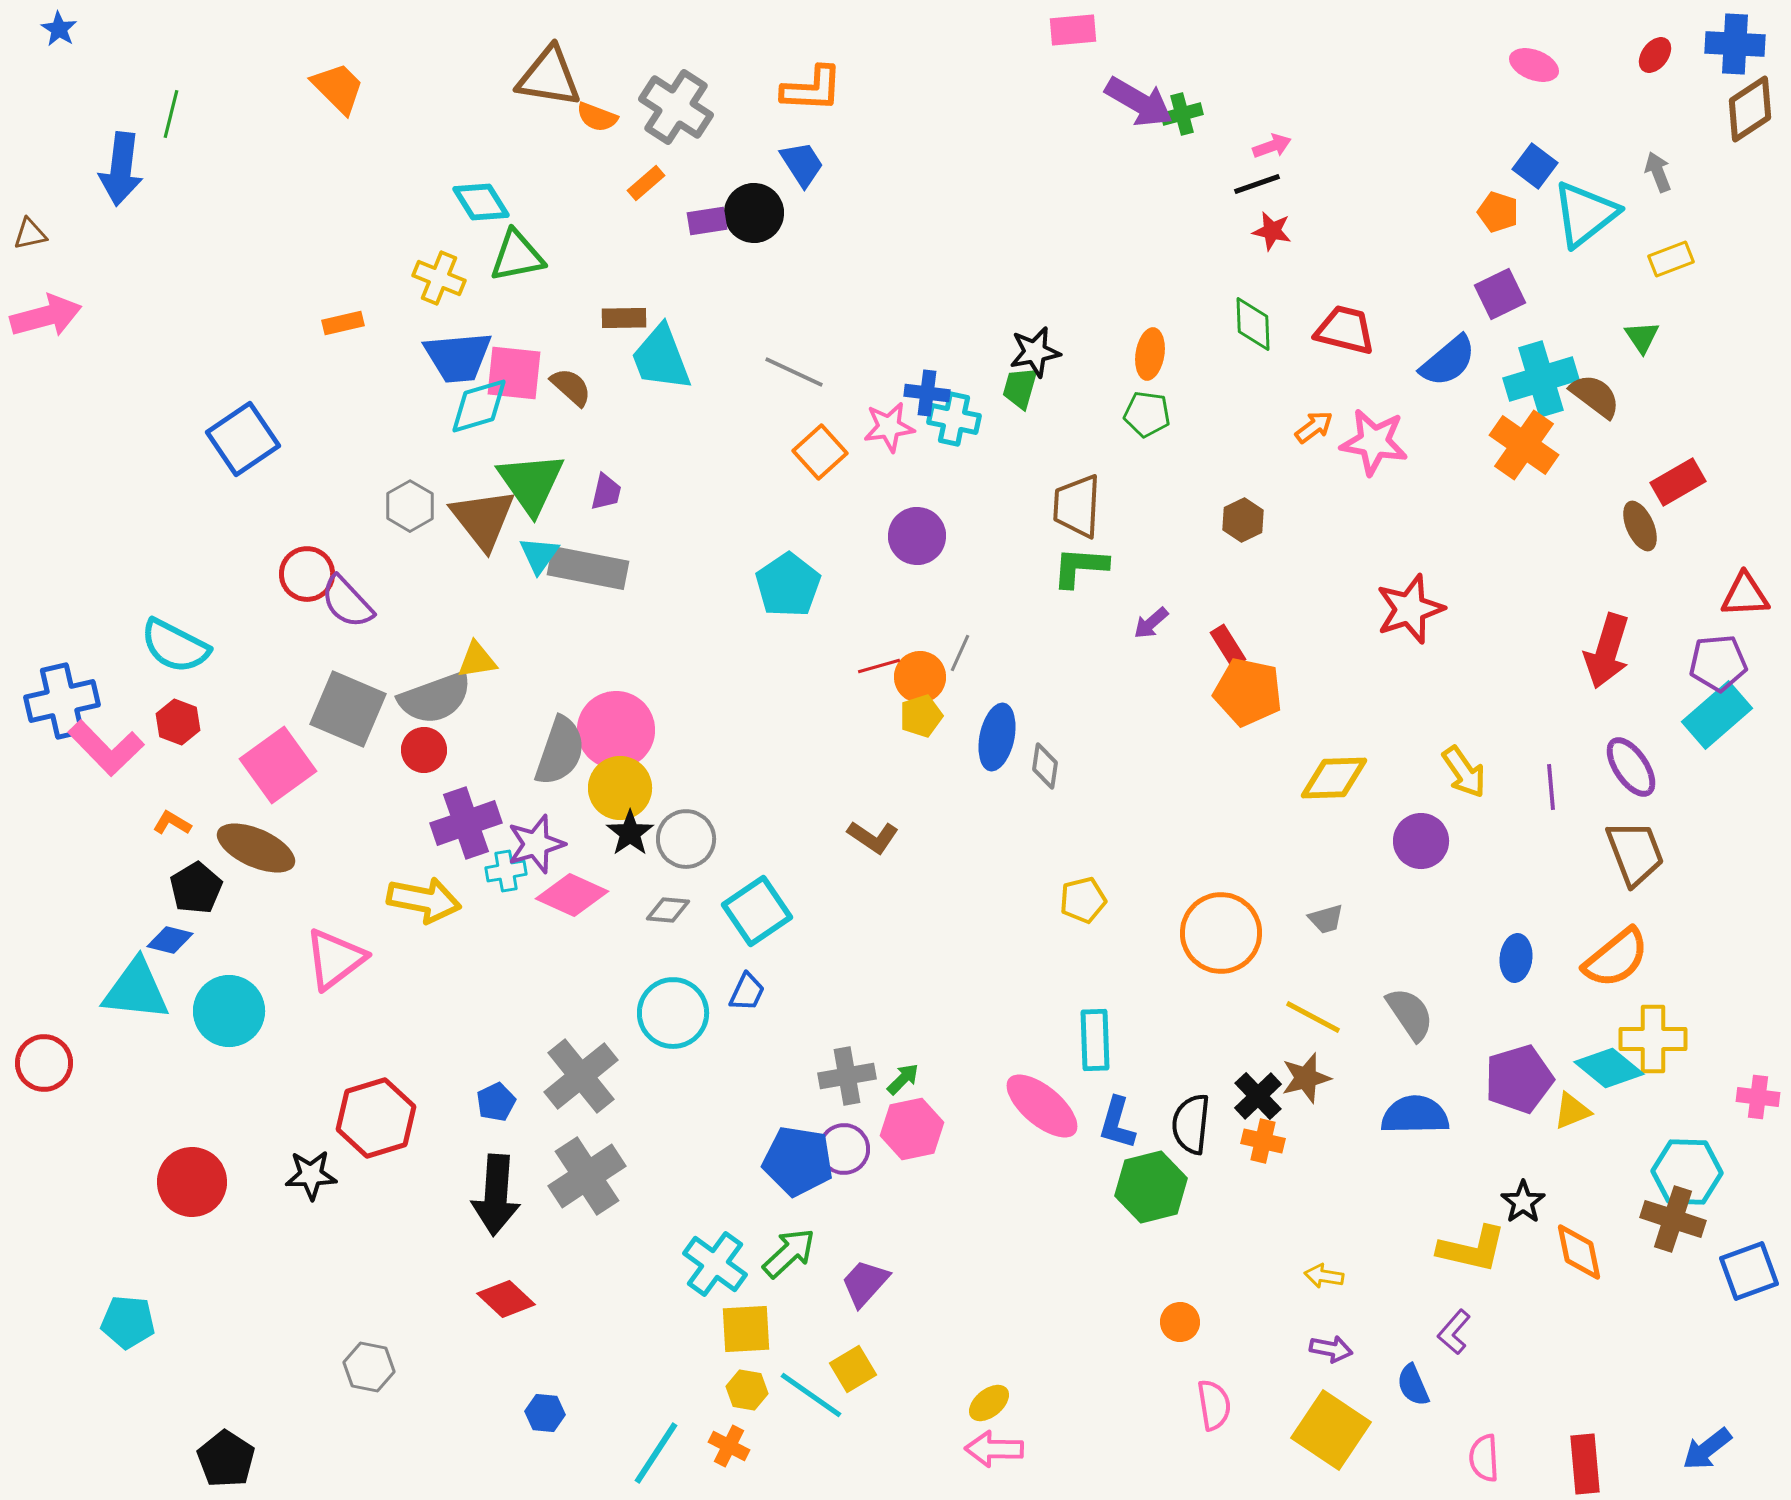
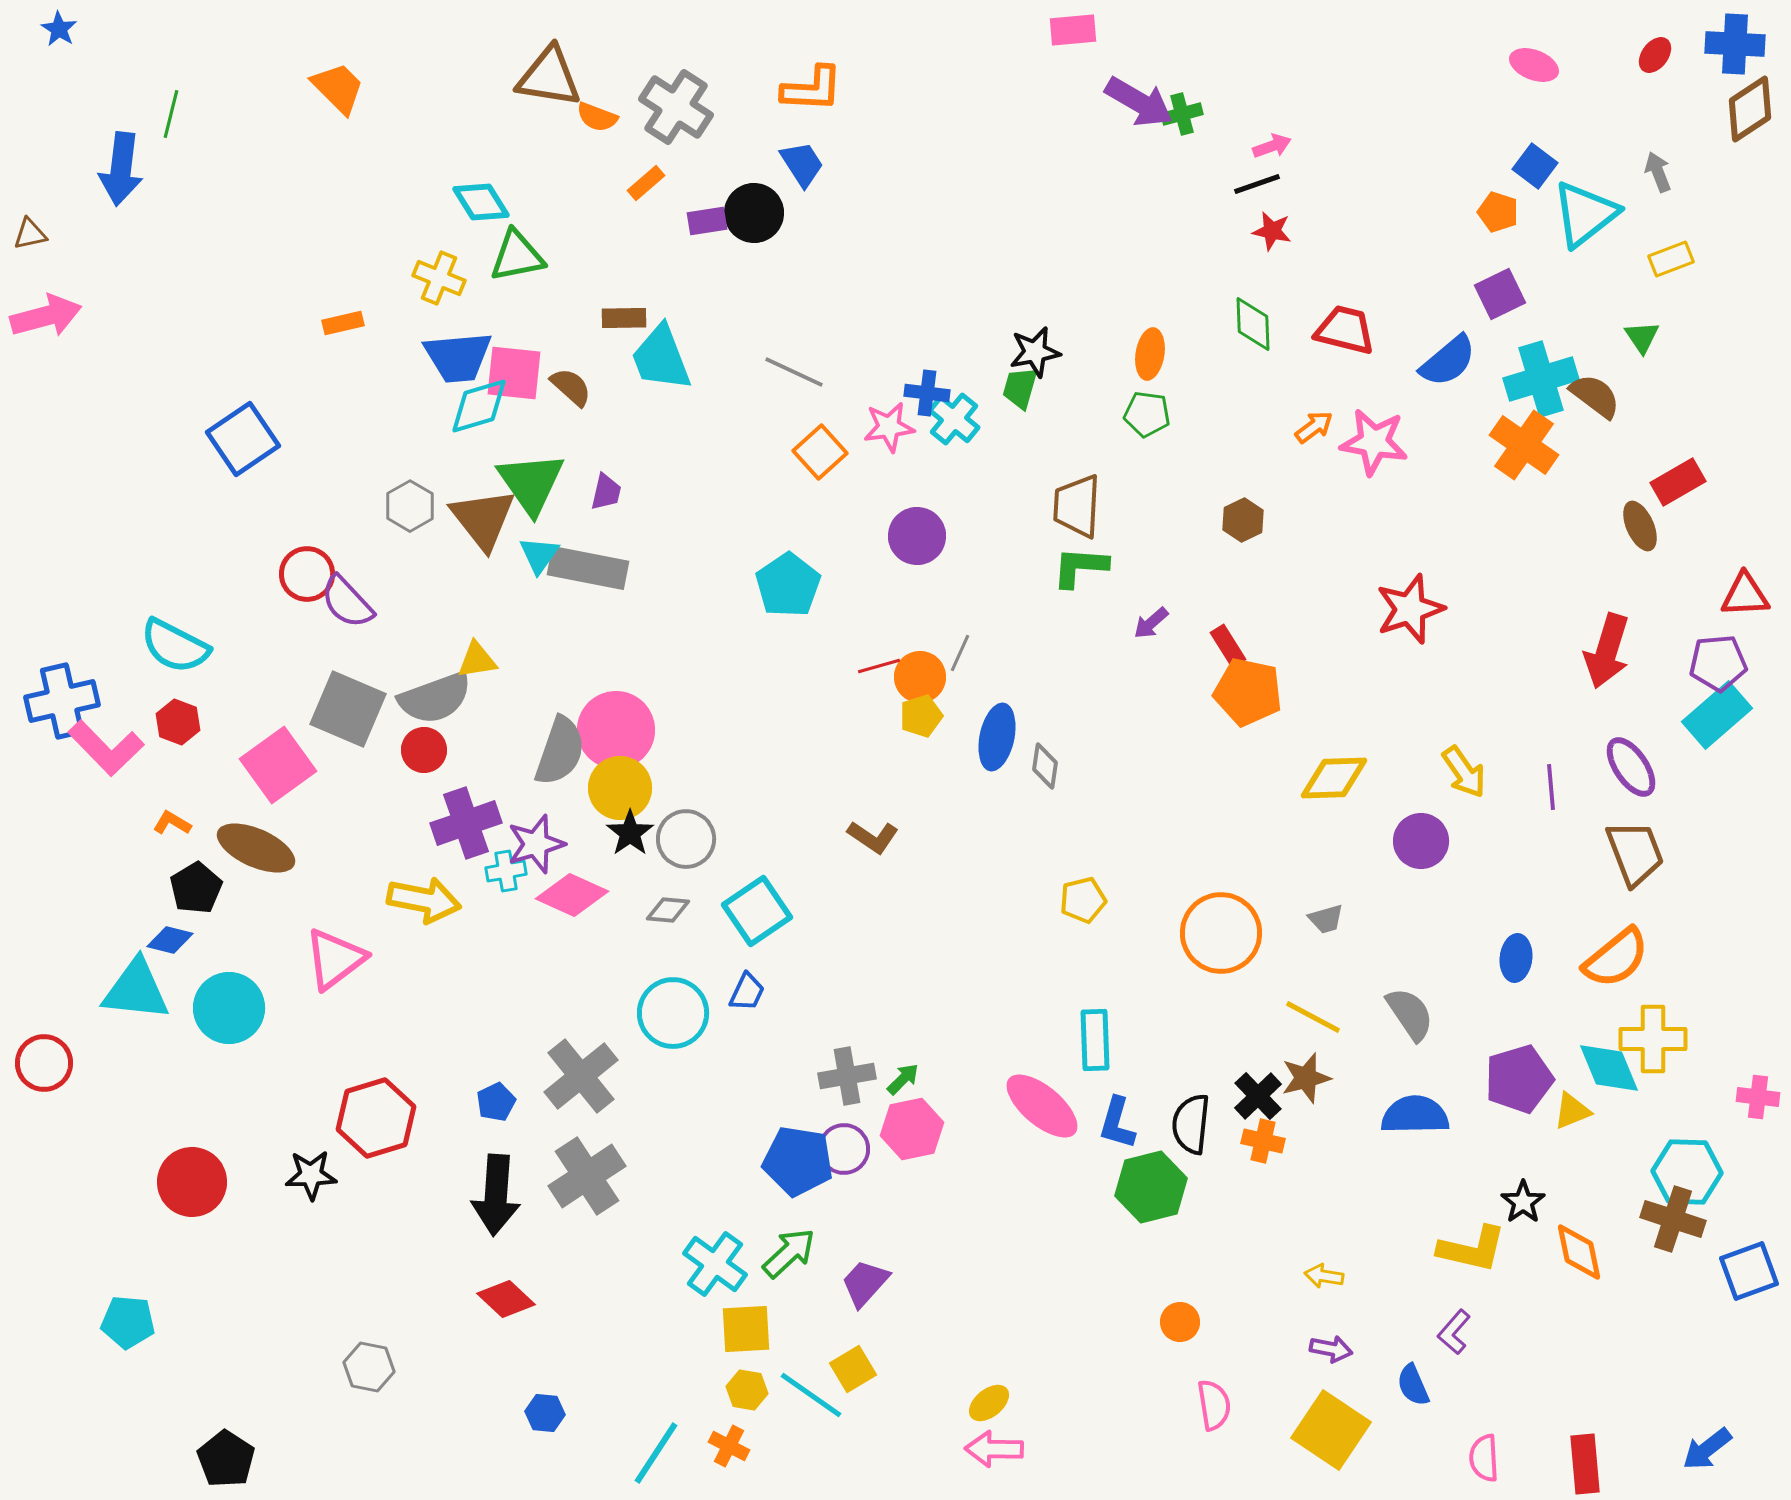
cyan cross at (954, 419): rotated 27 degrees clockwise
cyan circle at (229, 1011): moved 3 px up
cyan diamond at (1609, 1068): rotated 28 degrees clockwise
